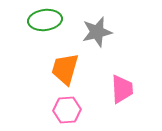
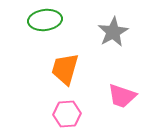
gray star: moved 16 px right; rotated 16 degrees counterclockwise
pink trapezoid: moved 7 px down; rotated 112 degrees clockwise
pink hexagon: moved 4 px down
